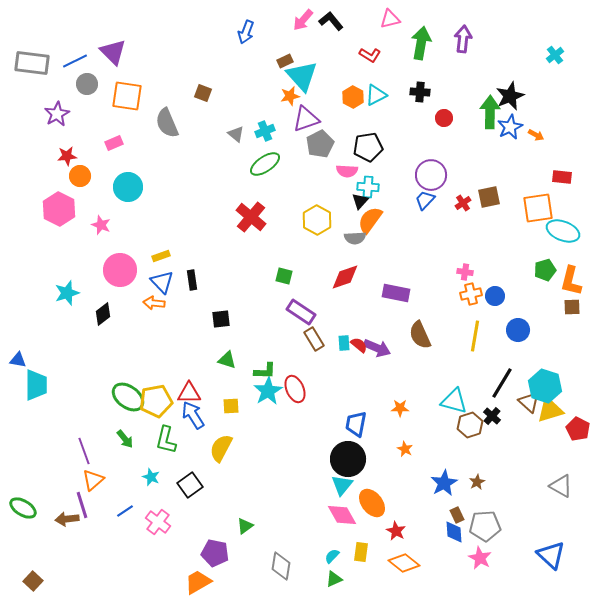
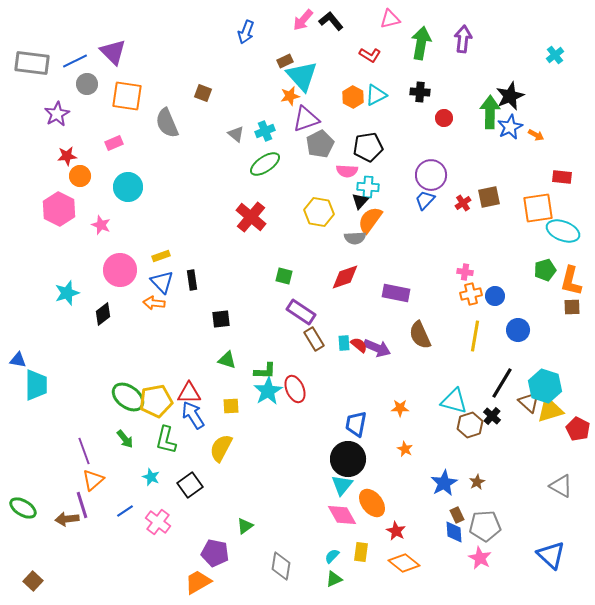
yellow hexagon at (317, 220): moved 2 px right, 8 px up; rotated 20 degrees counterclockwise
